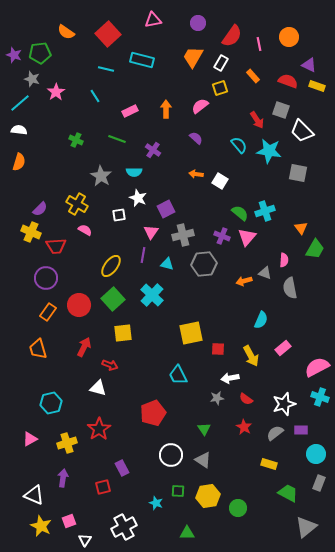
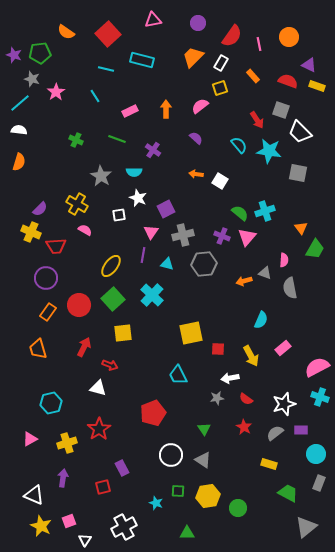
orange trapezoid at (193, 57): rotated 15 degrees clockwise
white trapezoid at (302, 131): moved 2 px left, 1 px down
